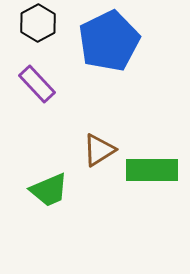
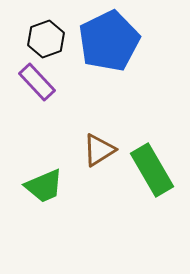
black hexagon: moved 8 px right, 16 px down; rotated 9 degrees clockwise
purple rectangle: moved 2 px up
green rectangle: rotated 60 degrees clockwise
green trapezoid: moved 5 px left, 4 px up
